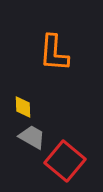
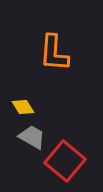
yellow diamond: rotated 30 degrees counterclockwise
